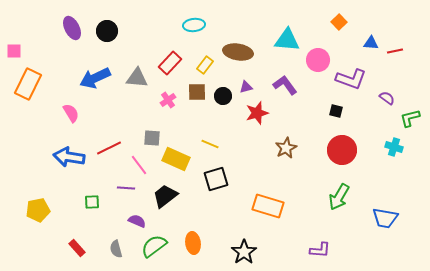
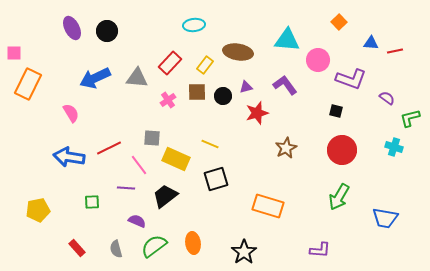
pink square at (14, 51): moved 2 px down
